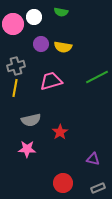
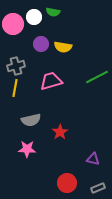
green semicircle: moved 8 px left
red circle: moved 4 px right
